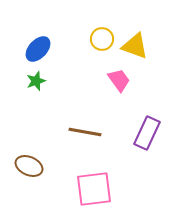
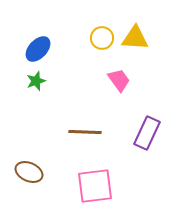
yellow circle: moved 1 px up
yellow triangle: moved 8 px up; rotated 16 degrees counterclockwise
brown line: rotated 8 degrees counterclockwise
brown ellipse: moved 6 px down
pink square: moved 1 px right, 3 px up
